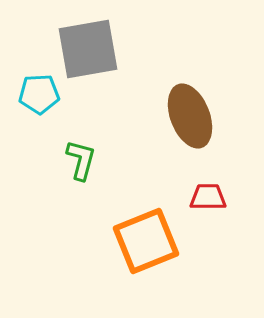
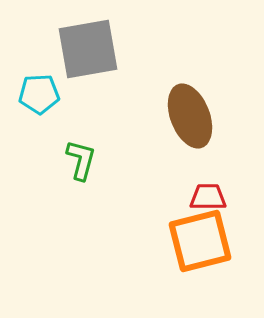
orange square: moved 54 px right; rotated 8 degrees clockwise
